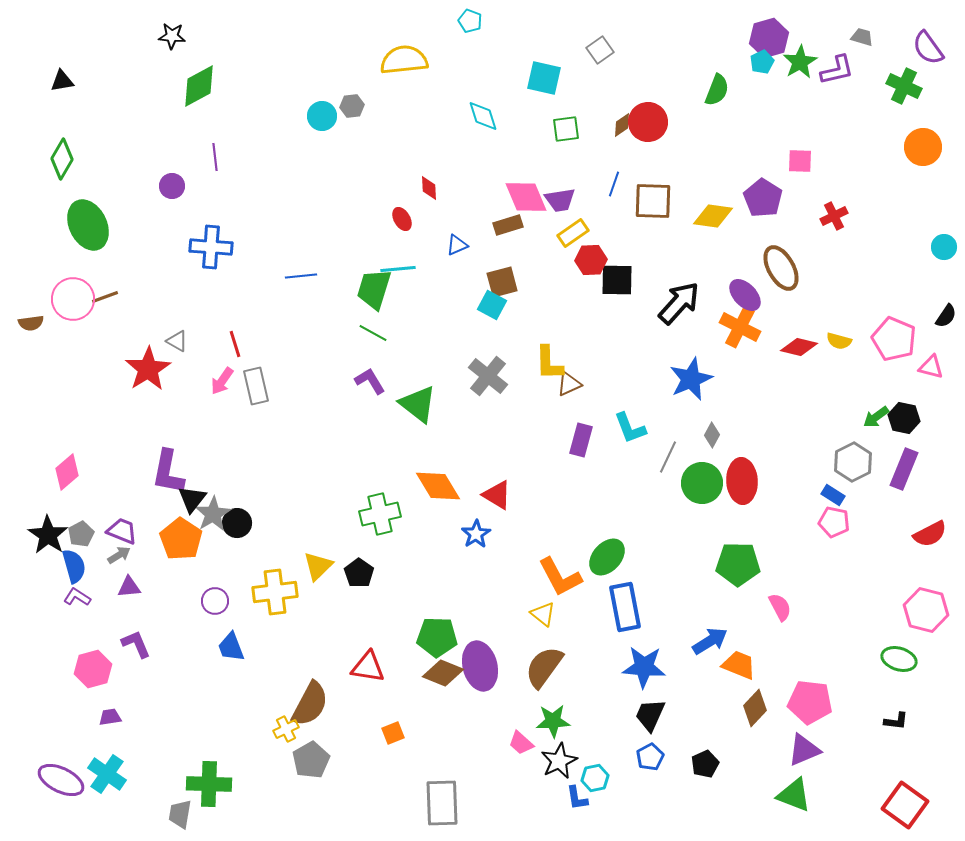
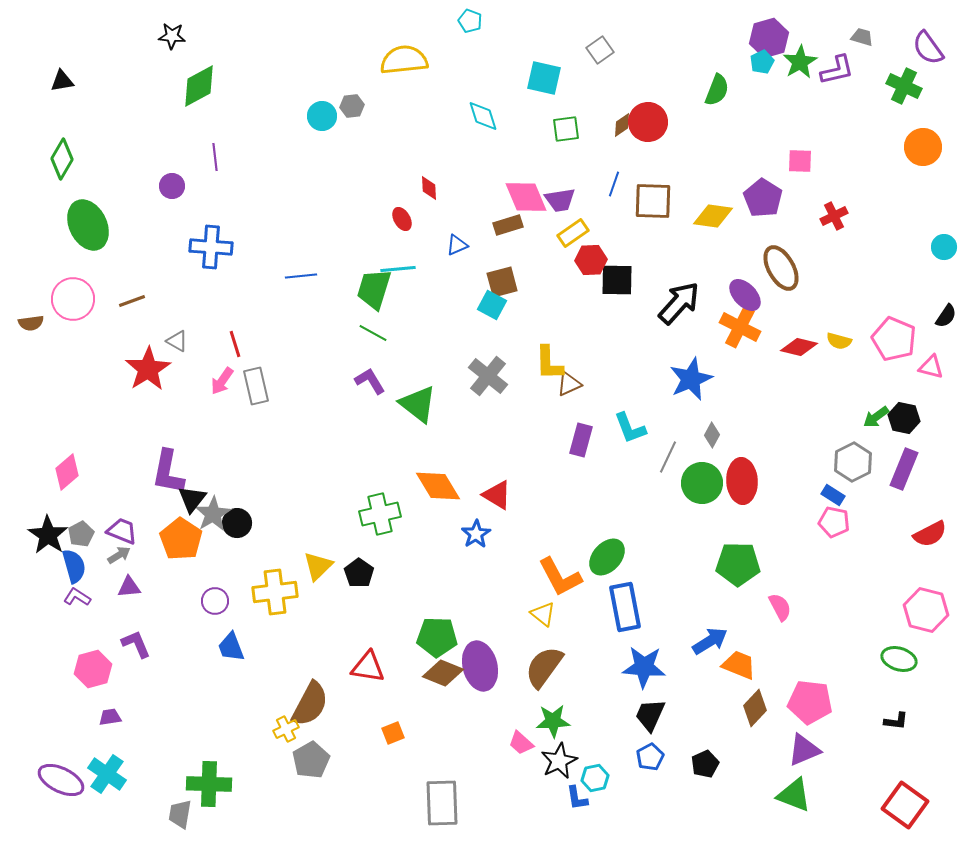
brown line at (105, 297): moved 27 px right, 4 px down
